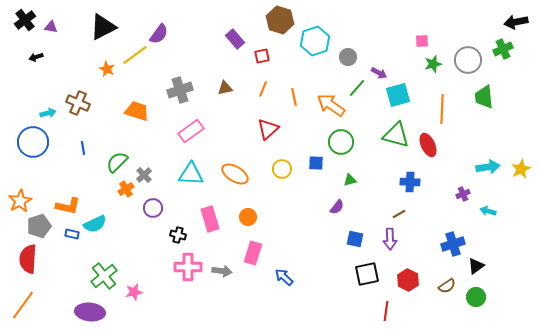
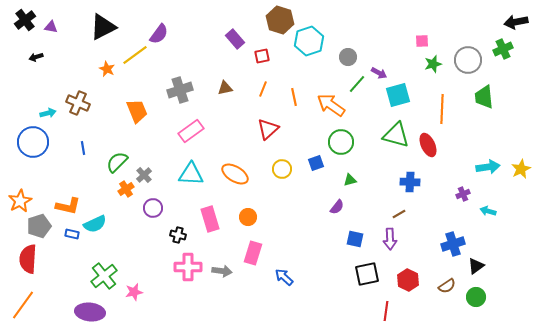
cyan hexagon at (315, 41): moved 6 px left
green line at (357, 88): moved 4 px up
orange trapezoid at (137, 111): rotated 50 degrees clockwise
blue square at (316, 163): rotated 21 degrees counterclockwise
